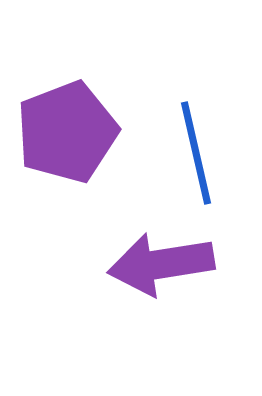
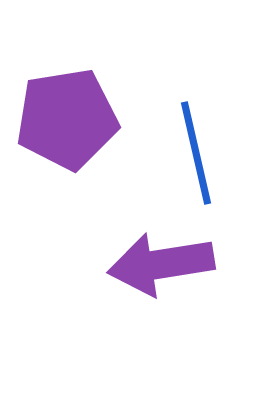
purple pentagon: moved 13 px up; rotated 12 degrees clockwise
